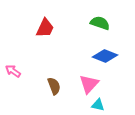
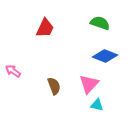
cyan triangle: moved 1 px left
